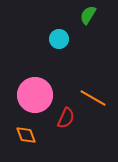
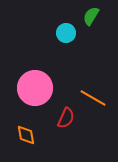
green semicircle: moved 3 px right, 1 px down
cyan circle: moved 7 px right, 6 px up
pink circle: moved 7 px up
orange diamond: rotated 10 degrees clockwise
